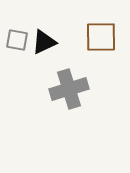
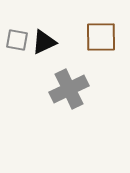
gray cross: rotated 9 degrees counterclockwise
